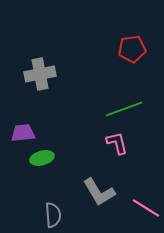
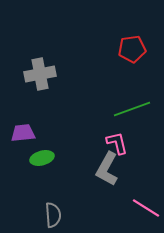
green line: moved 8 px right
gray L-shape: moved 8 px right, 23 px up; rotated 60 degrees clockwise
